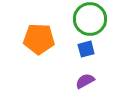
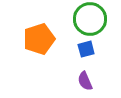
orange pentagon: rotated 20 degrees counterclockwise
purple semicircle: rotated 84 degrees counterclockwise
